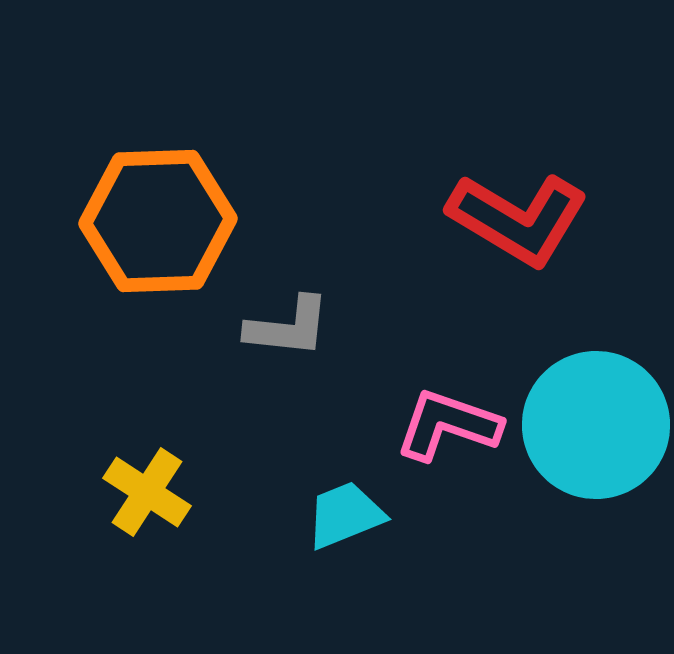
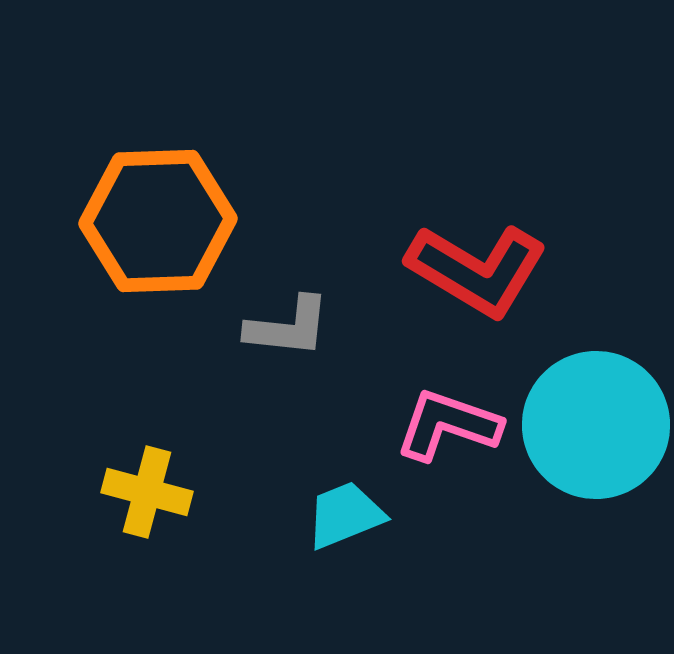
red L-shape: moved 41 px left, 51 px down
yellow cross: rotated 18 degrees counterclockwise
